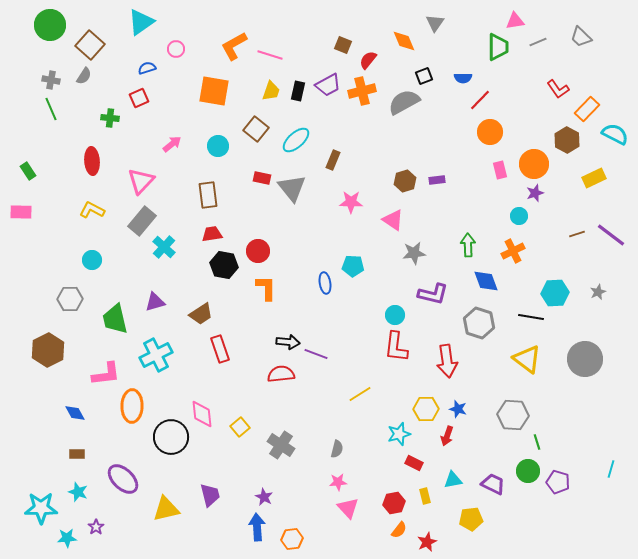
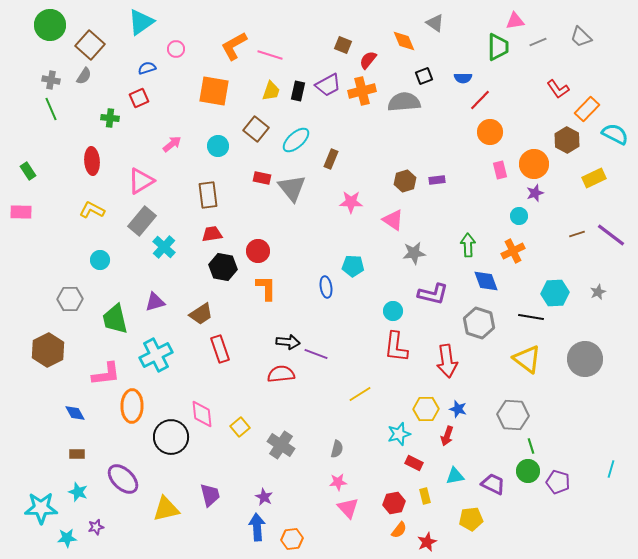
gray triangle at (435, 23): rotated 30 degrees counterclockwise
gray semicircle at (404, 102): rotated 24 degrees clockwise
brown rectangle at (333, 160): moved 2 px left, 1 px up
pink triangle at (141, 181): rotated 16 degrees clockwise
cyan circle at (92, 260): moved 8 px right
black hexagon at (224, 265): moved 1 px left, 2 px down
blue ellipse at (325, 283): moved 1 px right, 4 px down
cyan circle at (395, 315): moved 2 px left, 4 px up
green line at (537, 442): moved 6 px left, 4 px down
cyan triangle at (453, 480): moved 2 px right, 4 px up
purple star at (96, 527): rotated 21 degrees clockwise
